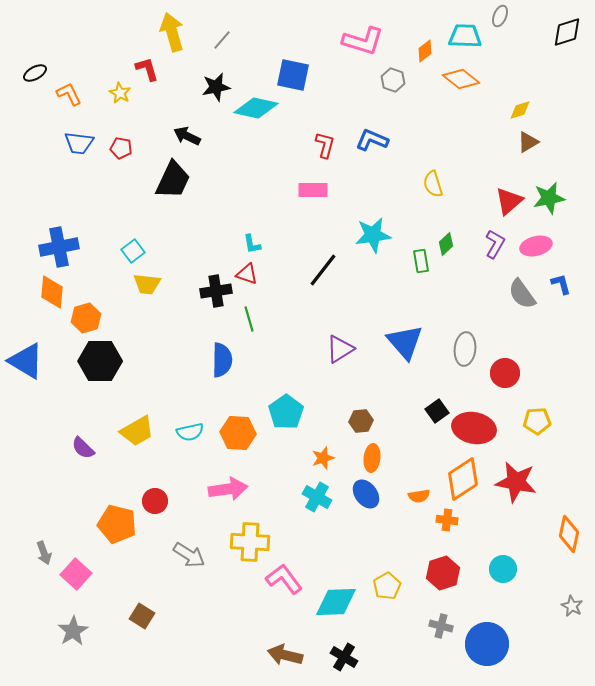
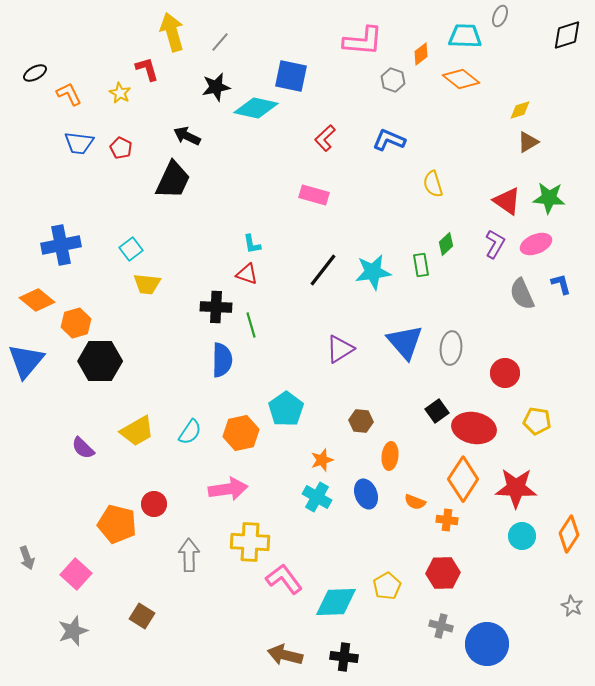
black diamond at (567, 32): moved 3 px down
gray line at (222, 40): moved 2 px left, 2 px down
pink L-shape at (363, 41): rotated 12 degrees counterclockwise
orange diamond at (425, 51): moved 4 px left, 3 px down
blue square at (293, 75): moved 2 px left, 1 px down
blue L-shape at (372, 140): moved 17 px right
red L-shape at (325, 145): moved 7 px up; rotated 148 degrees counterclockwise
red pentagon at (121, 148): rotated 15 degrees clockwise
pink rectangle at (313, 190): moved 1 px right, 5 px down; rotated 16 degrees clockwise
green star at (549, 198): rotated 16 degrees clockwise
red triangle at (509, 201): moved 2 px left; rotated 44 degrees counterclockwise
cyan star at (373, 235): moved 37 px down
pink ellipse at (536, 246): moved 2 px up; rotated 8 degrees counterclockwise
blue cross at (59, 247): moved 2 px right, 2 px up
cyan square at (133, 251): moved 2 px left, 2 px up
green rectangle at (421, 261): moved 4 px down
black cross at (216, 291): moved 16 px down; rotated 12 degrees clockwise
orange diamond at (52, 292): moved 15 px left, 8 px down; rotated 56 degrees counterclockwise
gray semicircle at (522, 294): rotated 12 degrees clockwise
orange hexagon at (86, 318): moved 10 px left, 5 px down
green line at (249, 319): moved 2 px right, 6 px down
gray ellipse at (465, 349): moved 14 px left, 1 px up
blue triangle at (26, 361): rotated 39 degrees clockwise
cyan pentagon at (286, 412): moved 3 px up
brown hexagon at (361, 421): rotated 10 degrees clockwise
yellow pentagon at (537, 421): rotated 12 degrees clockwise
cyan semicircle at (190, 432): rotated 44 degrees counterclockwise
orange hexagon at (238, 433): moved 3 px right; rotated 16 degrees counterclockwise
orange star at (323, 458): moved 1 px left, 2 px down
orange ellipse at (372, 458): moved 18 px right, 2 px up
orange diamond at (463, 479): rotated 24 degrees counterclockwise
red star at (516, 482): moved 6 px down; rotated 9 degrees counterclockwise
blue ellipse at (366, 494): rotated 16 degrees clockwise
orange semicircle at (419, 496): moved 4 px left, 6 px down; rotated 30 degrees clockwise
red circle at (155, 501): moved 1 px left, 3 px down
orange diamond at (569, 534): rotated 21 degrees clockwise
gray arrow at (44, 553): moved 17 px left, 5 px down
gray arrow at (189, 555): rotated 124 degrees counterclockwise
cyan circle at (503, 569): moved 19 px right, 33 px up
red hexagon at (443, 573): rotated 16 degrees clockwise
gray star at (73, 631): rotated 12 degrees clockwise
black cross at (344, 657): rotated 24 degrees counterclockwise
